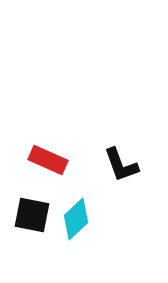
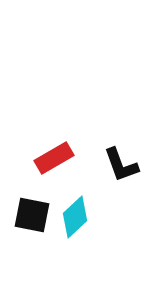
red rectangle: moved 6 px right, 2 px up; rotated 54 degrees counterclockwise
cyan diamond: moved 1 px left, 2 px up
